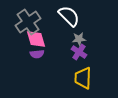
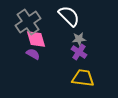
purple semicircle: moved 4 px left; rotated 144 degrees counterclockwise
yellow trapezoid: rotated 95 degrees clockwise
